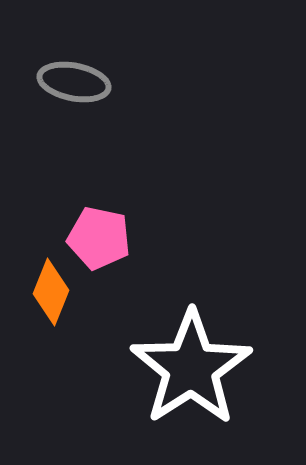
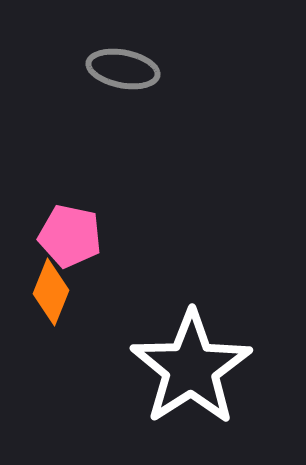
gray ellipse: moved 49 px right, 13 px up
pink pentagon: moved 29 px left, 2 px up
